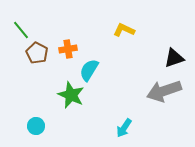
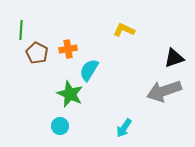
green line: rotated 42 degrees clockwise
green star: moved 1 px left, 1 px up
cyan circle: moved 24 px right
